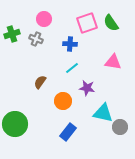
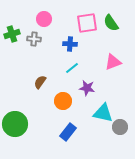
pink square: rotated 10 degrees clockwise
gray cross: moved 2 px left; rotated 16 degrees counterclockwise
pink triangle: rotated 30 degrees counterclockwise
